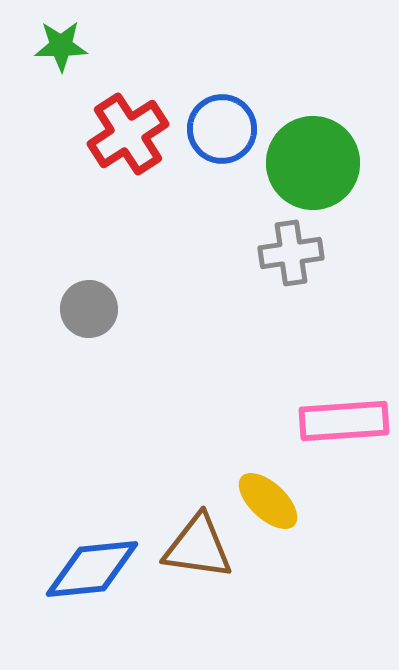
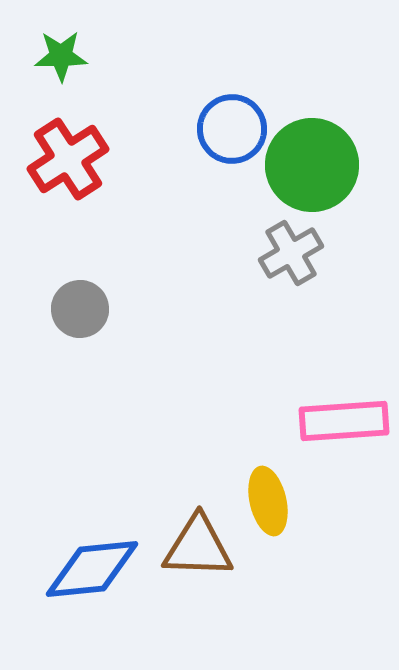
green star: moved 10 px down
blue circle: moved 10 px right
red cross: moved 60 px left, 25 px down
green circle: moved 1 px left, 2 px down
gray cross: rotated 22 degrees counterclockwise
gray circle: moved 9 px left
yellow ellipse: rotated 34 degrees clockwise
brown triangle: rotated 6 degrees counterclockwise
